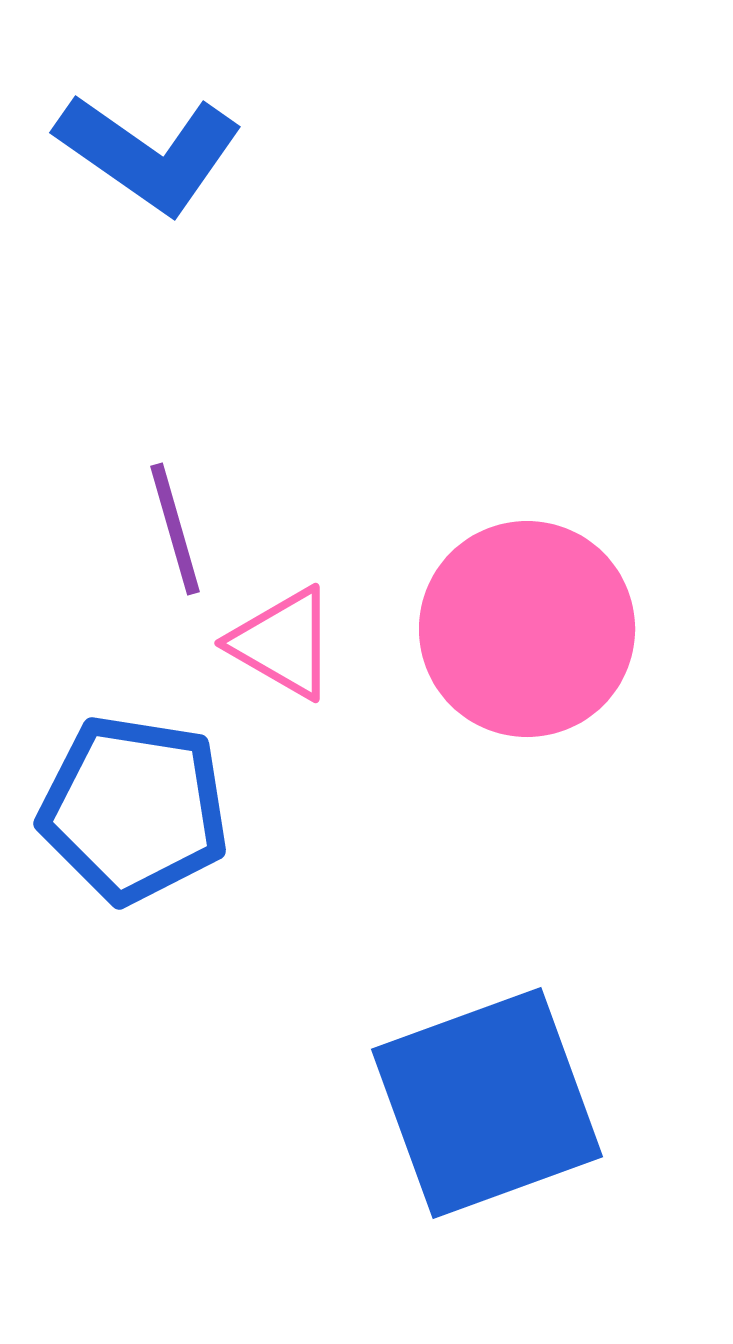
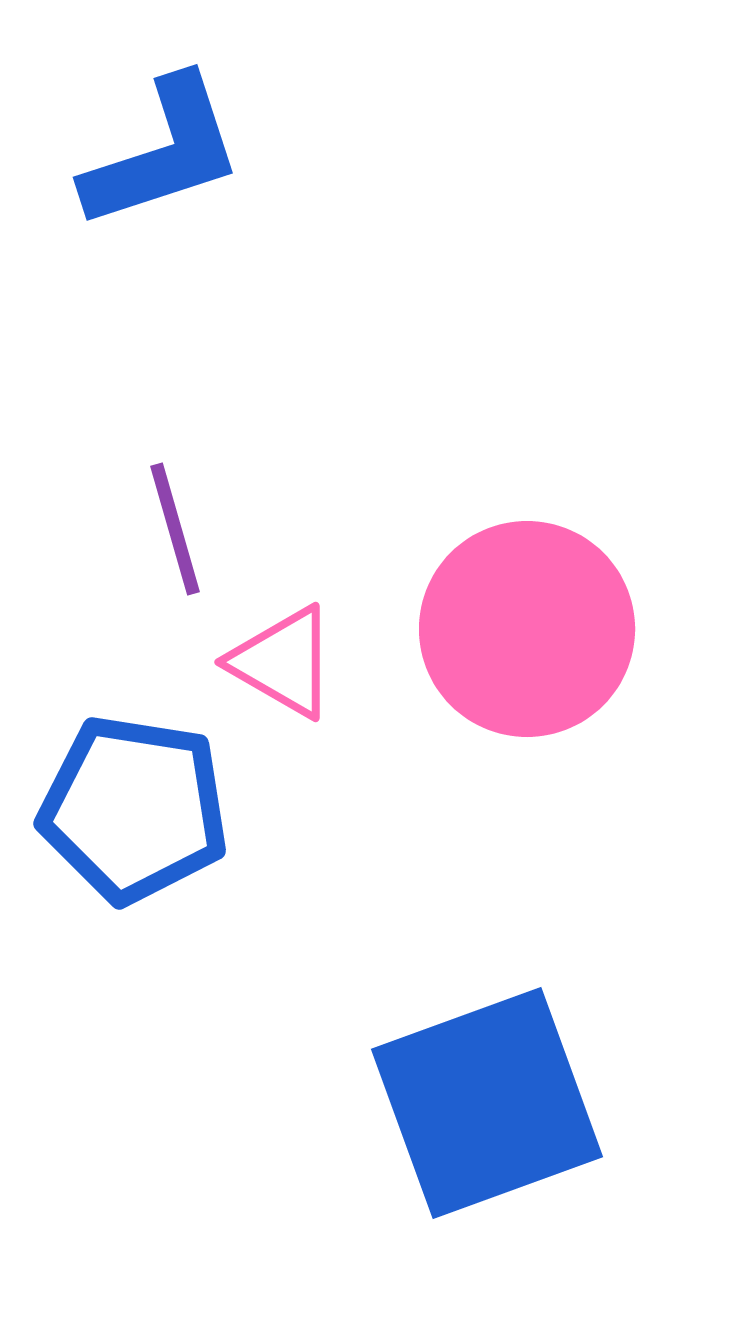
blue L-shape: moved 14 px right; rotated 53 degrees counterclockwise
pink triangle: moved 19 px down
